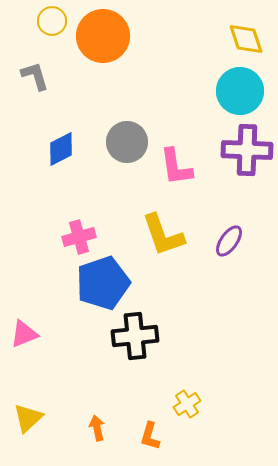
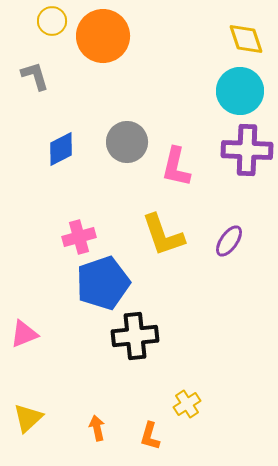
pink L-shape: rotated 21 degrees clockwise
